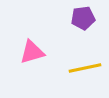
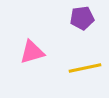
purple pentagon: moved 1 px left
